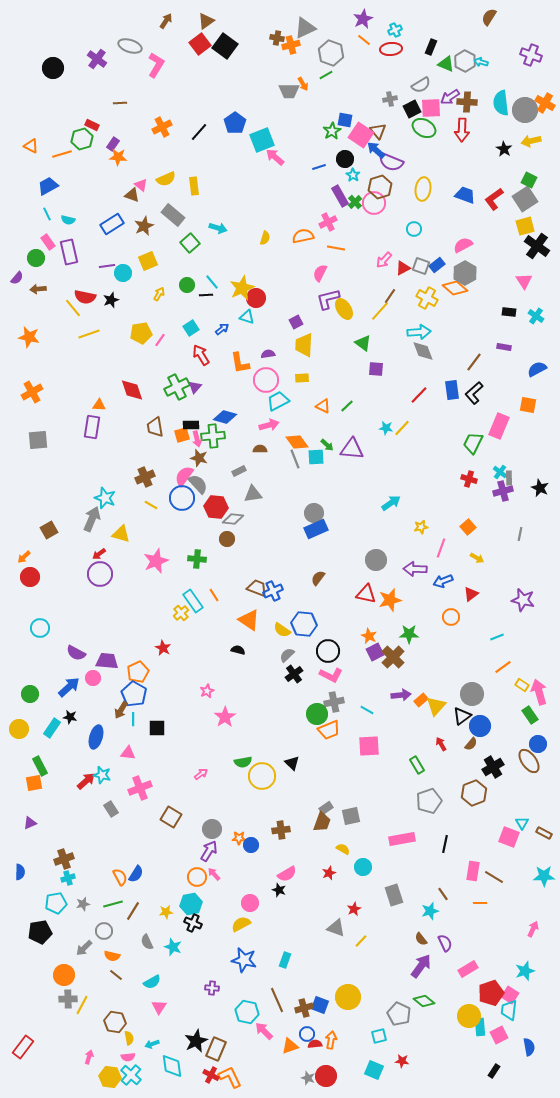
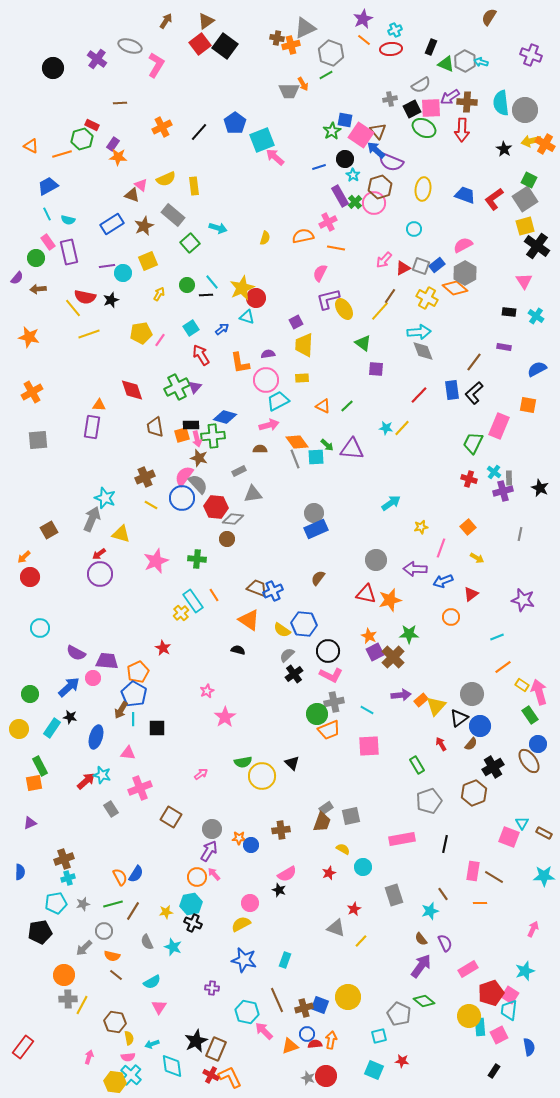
orange cross at (545, 103): moved 41 px down
cyan cross at (500, 472): moved 6 px left
black triangle at (462, 716): moved 3 px left, 2 px down
yellow hexagon at (110, 1077): moved 5 px right, 5 px down
